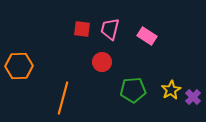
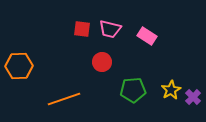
pink trapezoid: rotated 90 degrees counterclockwise
orange line: moved 1 px right, 1 px down; rotated 56 degrees clockwise
